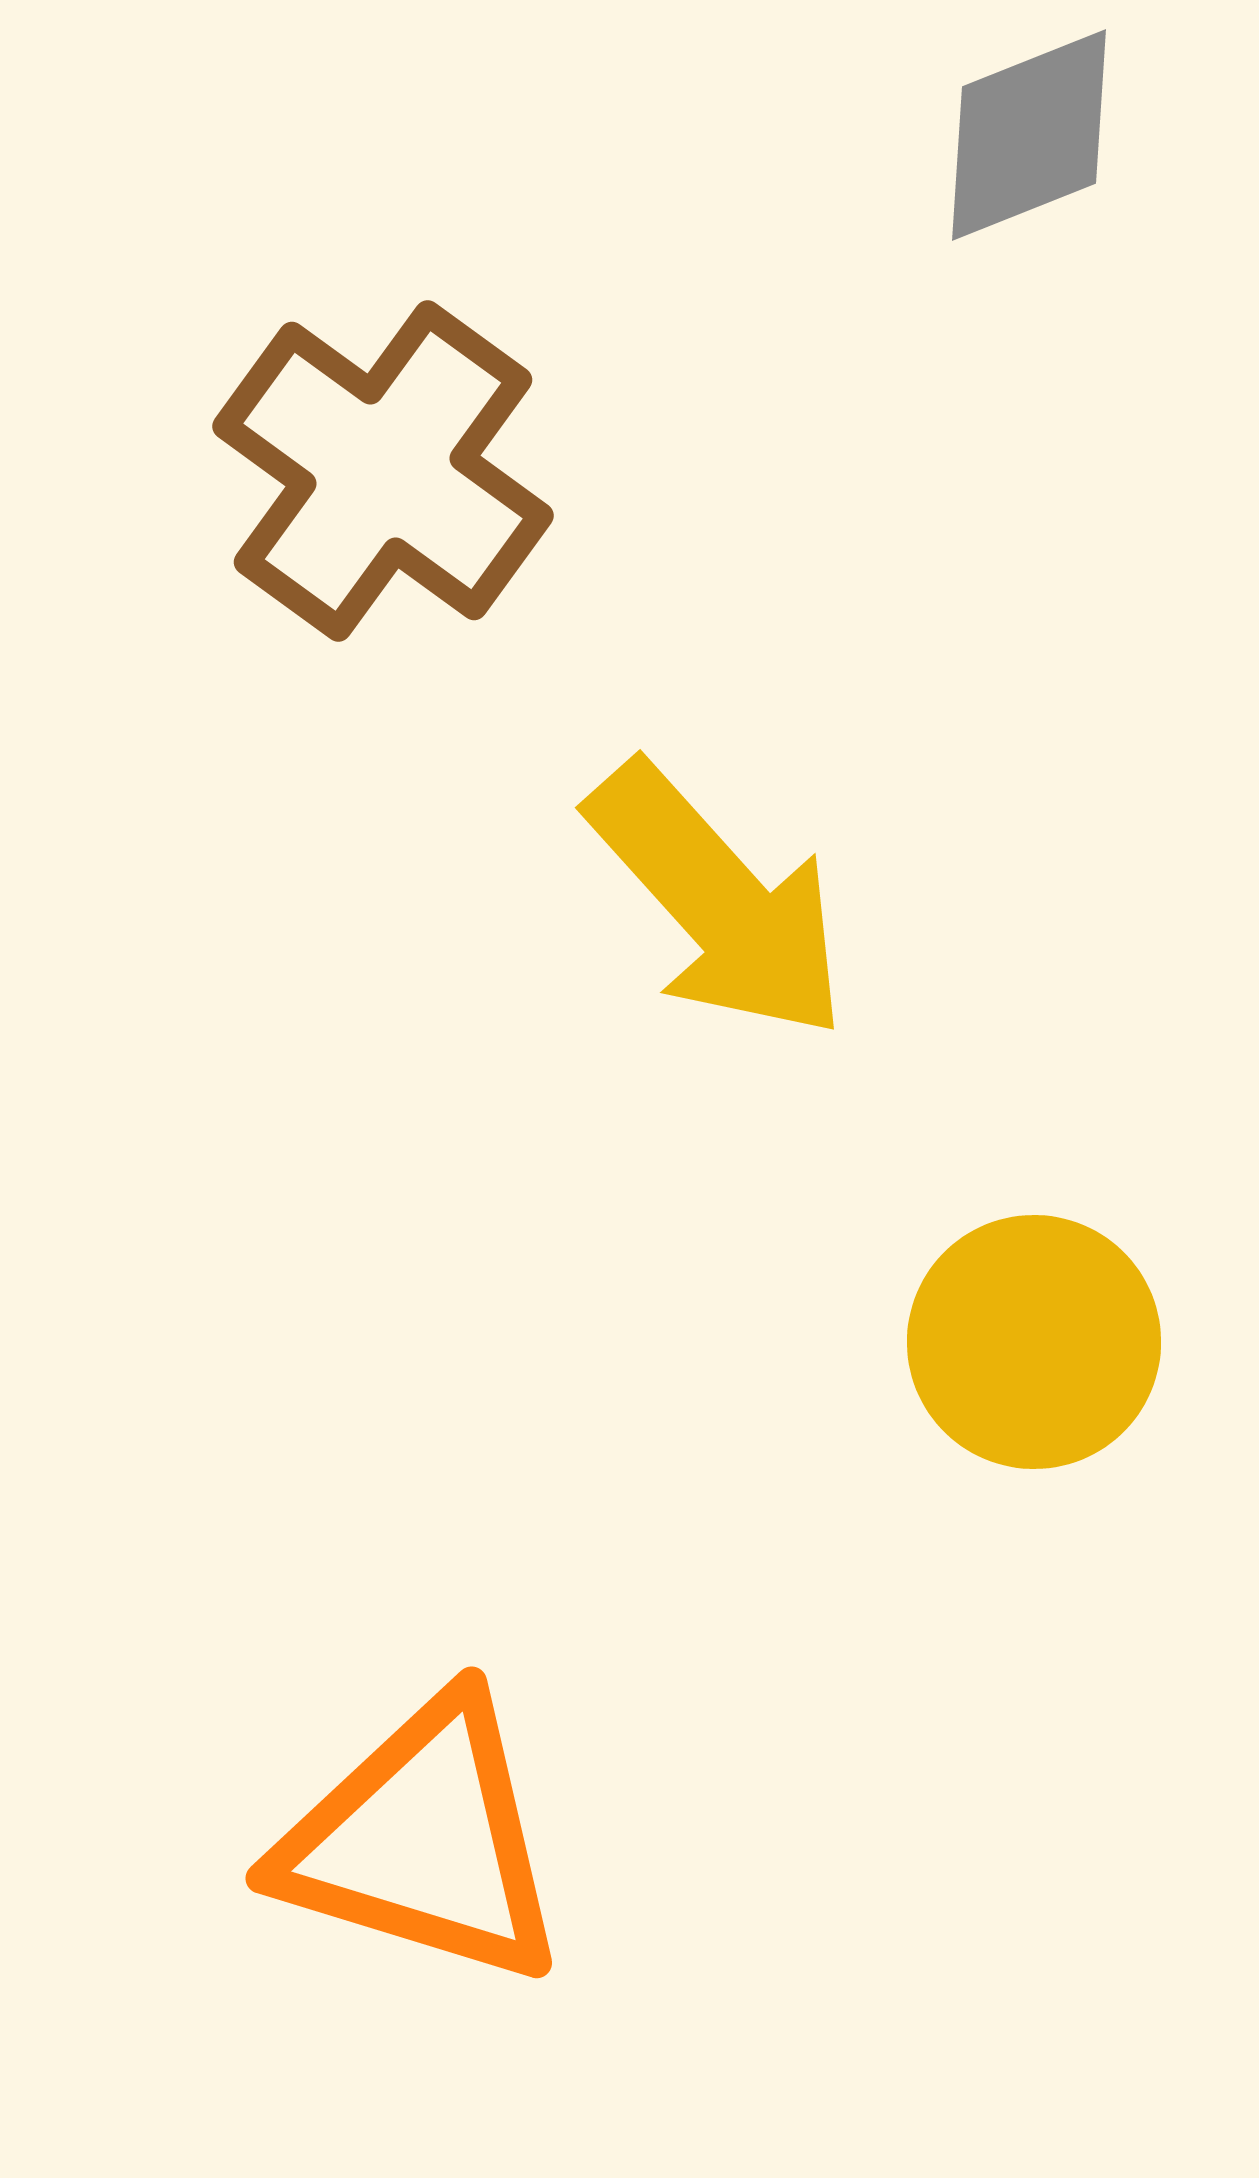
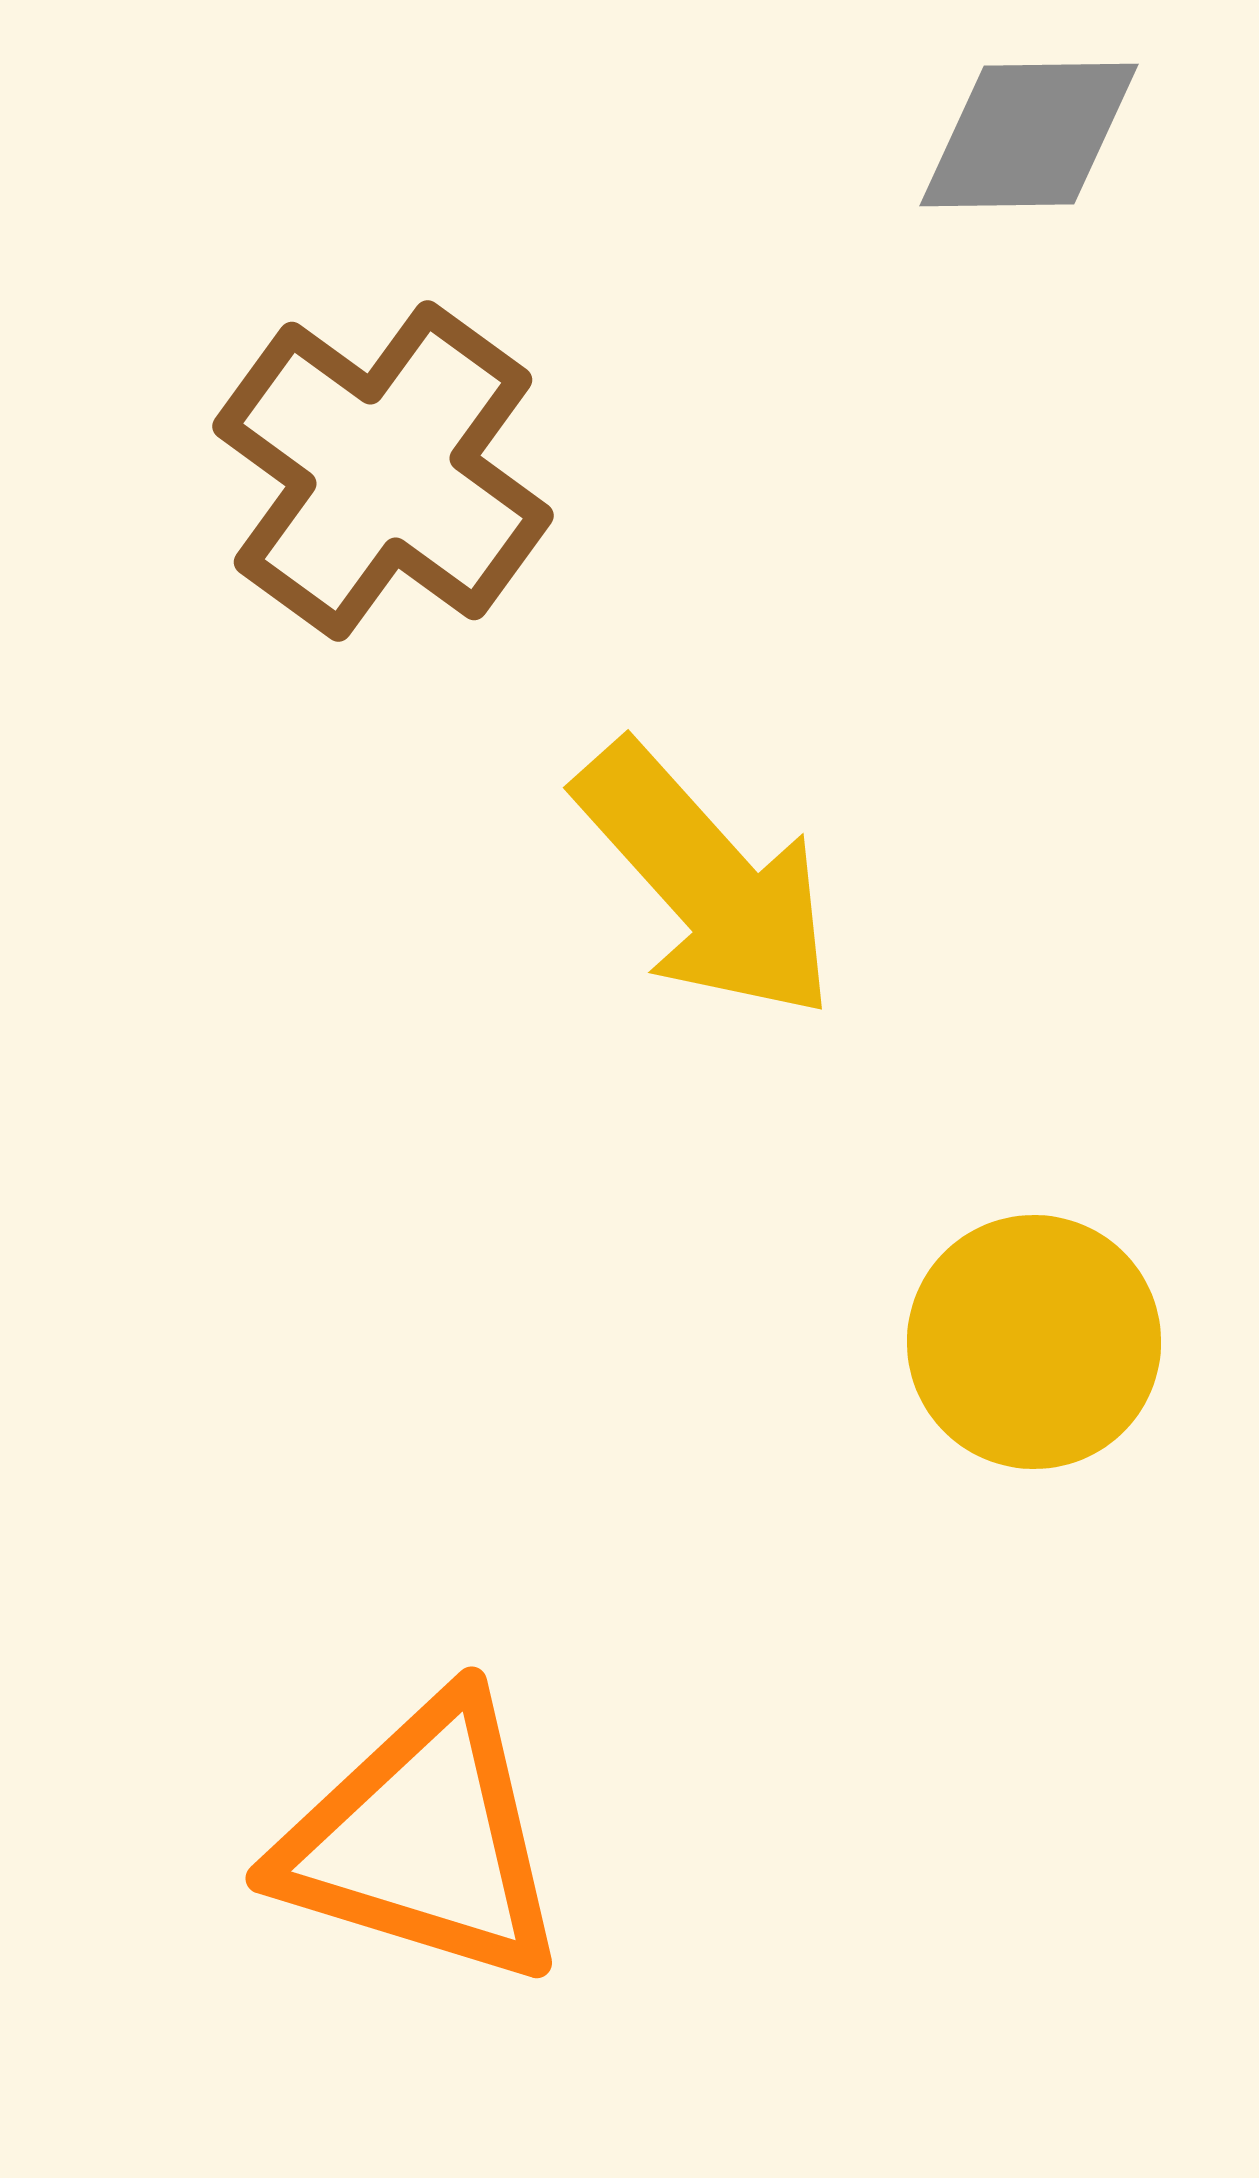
gray diamond: rotated 21 degrees clockwise
yellow arrow: moved 12 px left, 20 px up
